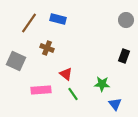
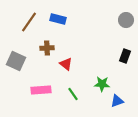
brown line: moved 1 px up
brown cross: rotated 24 degrees counterclockwise
black rectangle: moved 1 px right
red triangle: moved 10 px up
blue triangle: moved 2 px right, 3 px up; rotated 48 degrees clockwise
